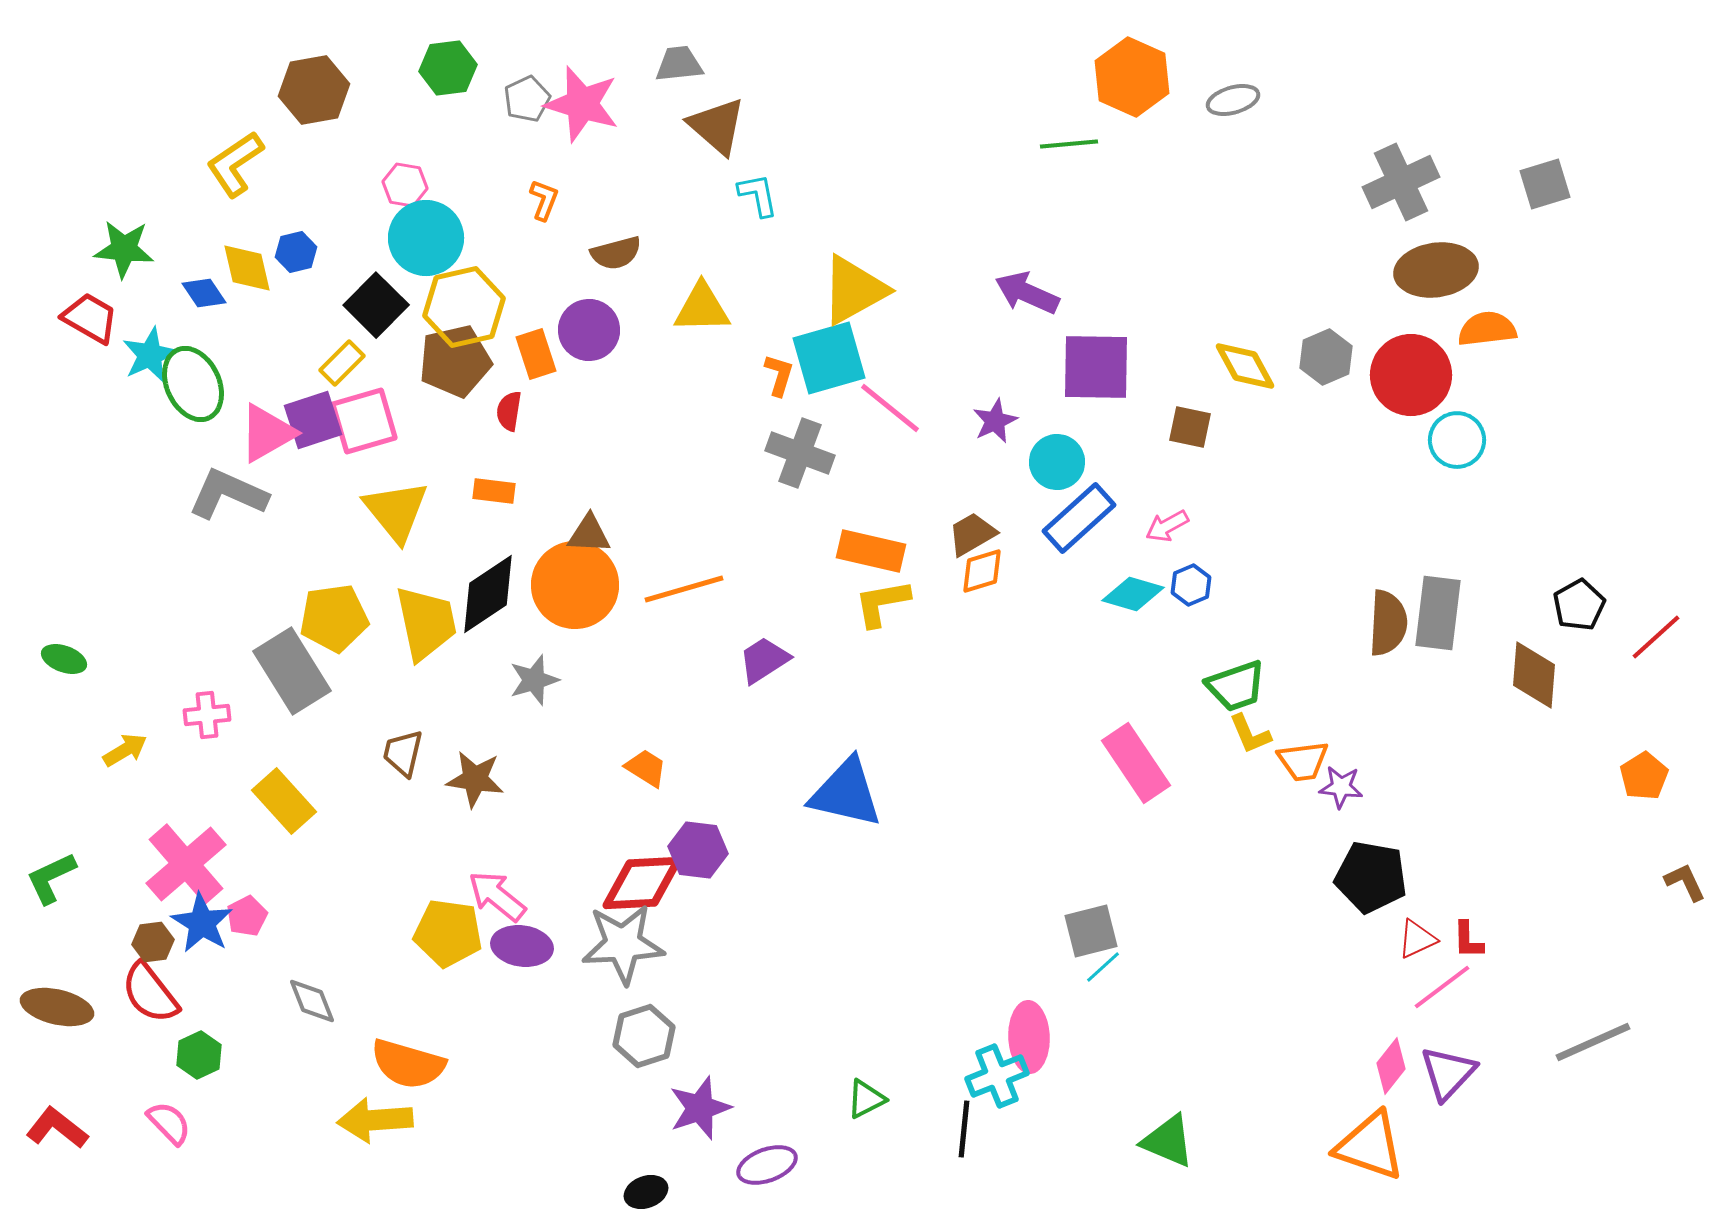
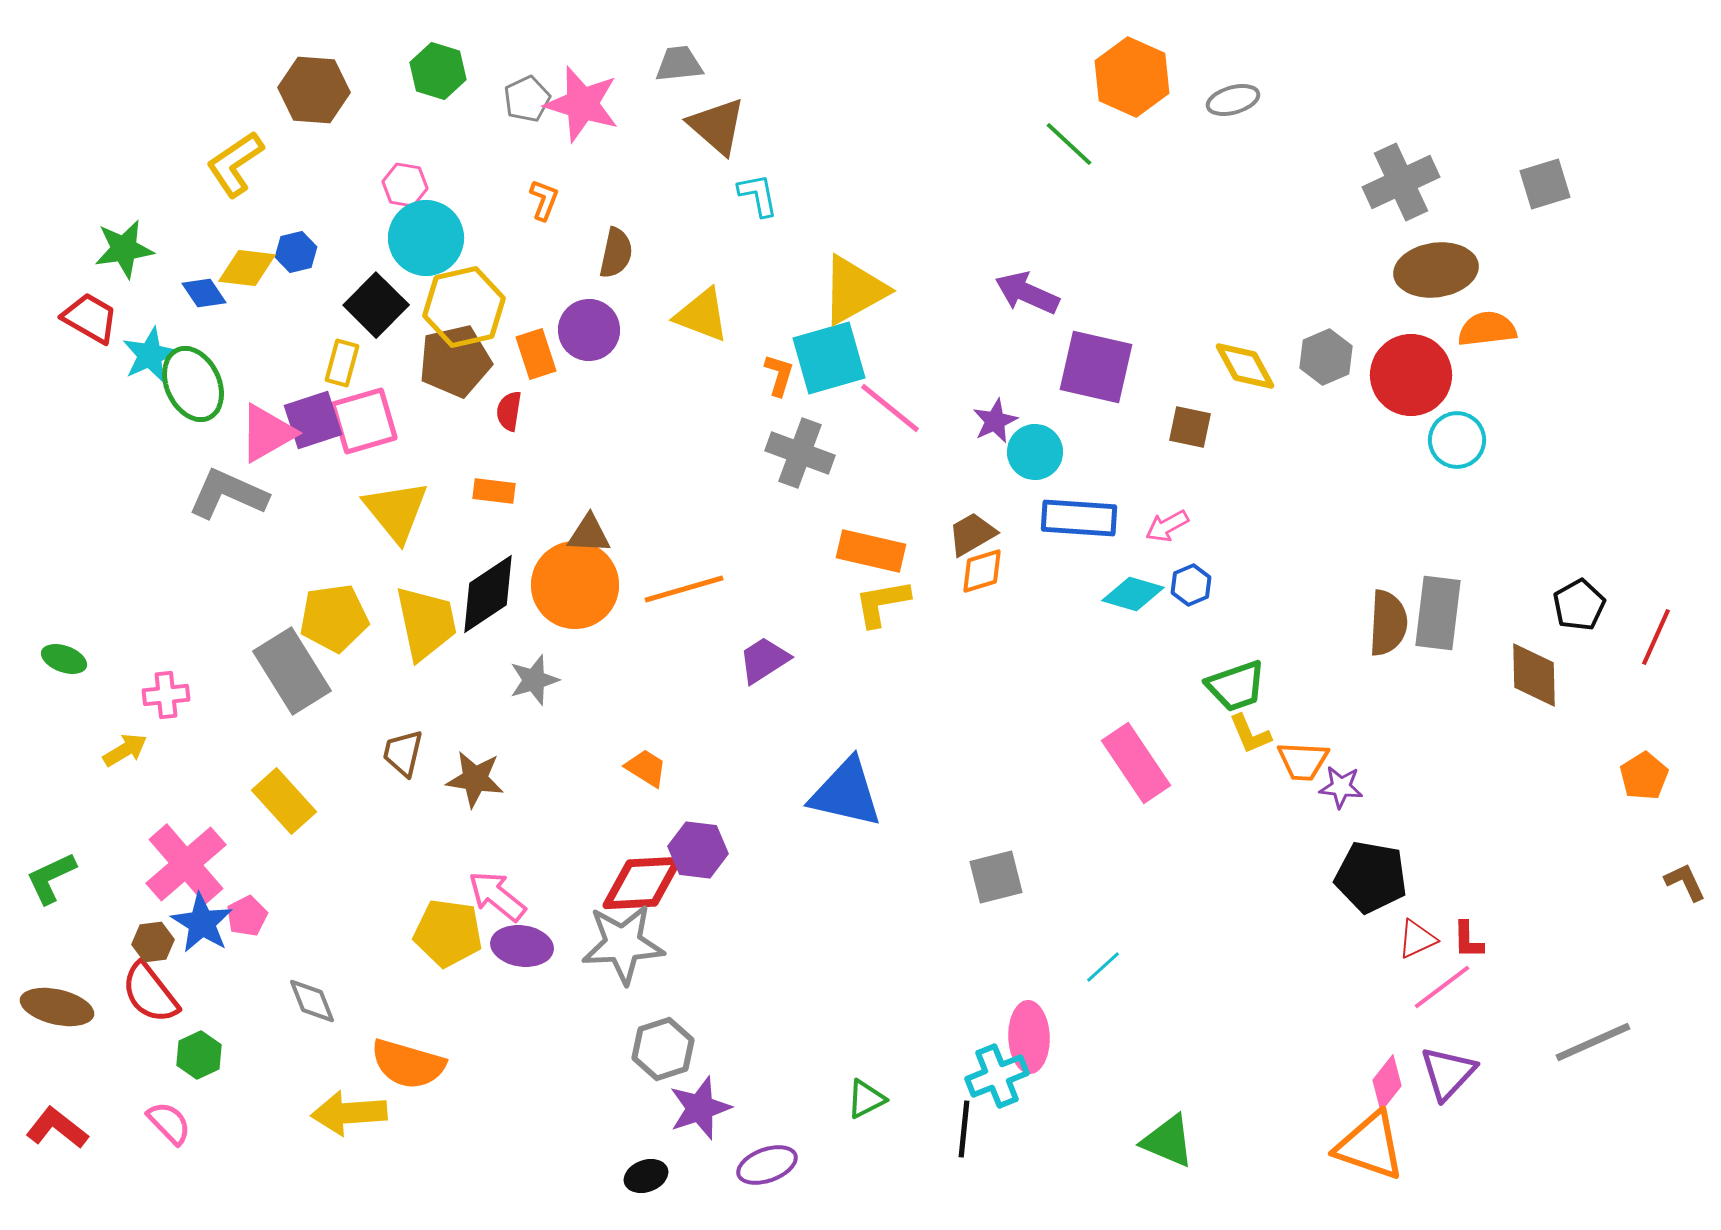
green hexagon at (448, 68): moved 10 px left, 3 px down; rotated 24 degrees clockwise
brown hexagon at (314, 90): rotated 14 degrees clockwise
green line at (1069, 144): rotated 48 degrees clockwise
green star at (124, 249): rotated 14 degrees counterclockwise
brown semicircle at (616, 253): rotated 63 degrees counterclockwise
yellow diamond at (247, 268): rotated 70 degrees counterclockwise
yellow triangle at (702, 308): moved 7 px down; rotated 22 degrees clockwise
yellow rectangle at (342, 363): rotated 30 degrees counterclockwise
purple square at (1096, 367): rotated 12 degrees clockwise
cyan circle at (1057, 462): moved 22 px left, 10 px up
blue rectangle at (1079, 518): rotated 46 degrees clockwise
red line at (1656, 637): rotated 24 degrees counterclockwise
brown diamond at (1534, 675): rotated 6 degrees counterclockwise
pink cross at (207, 715): moved 41 px left, 20 px up
orange trapezoid at (1303, 761): rotated 10 degrees clockwise
gray square at (1091, 931): moved 95 px left, 54 px up
gray hexagon at (644, 1036): moved 19 px right, 13 px down
pink diamond at (1391, 1066): moved 4 px left, 17 px down
yellow arrow at (375, 1120): moved 26 px left, 7 px up
black ellipse at (646, 1192): moved 16 px up
